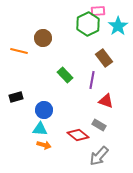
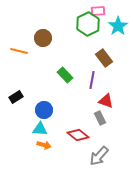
black rectangle: rotated 16 degrees counterclockwise
gray rectangle: moved 1 px right, 7 px up; rotated 32 degrees clockwise
